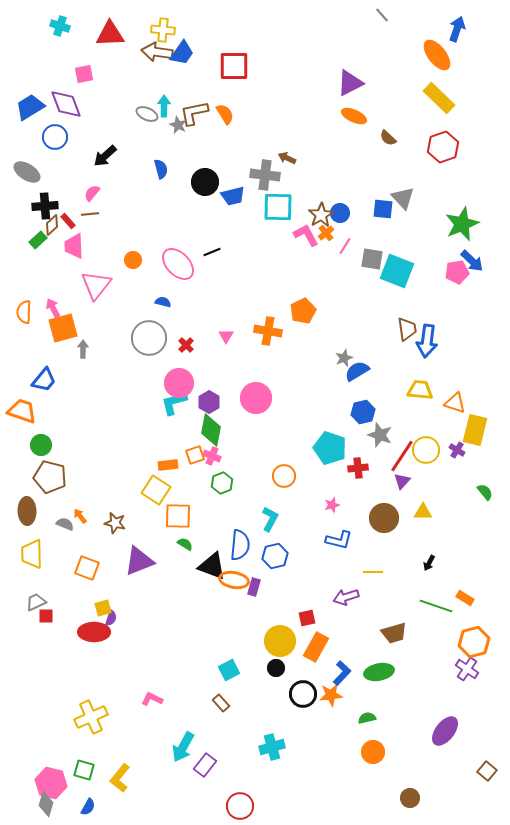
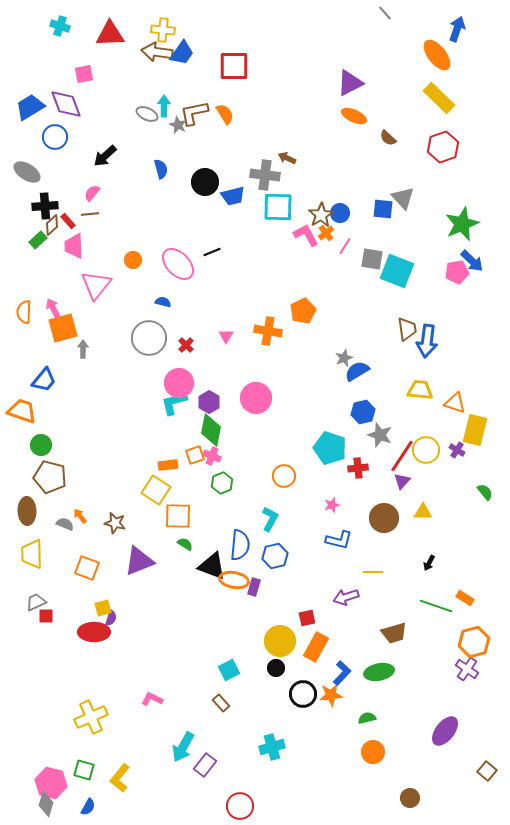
gray line at (382, 15): moved 3 px right, 2 px up
